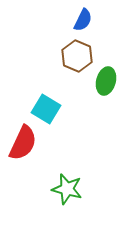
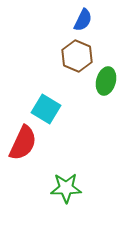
green star: moved 1 px left, 1 px up; rotated 16 degrees counterclockwise
